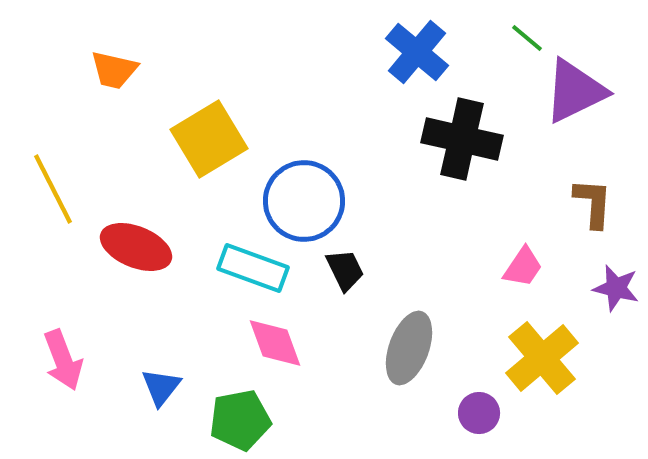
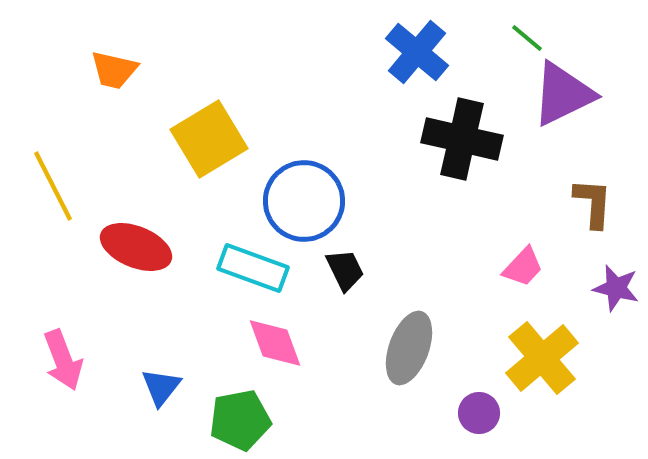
purple triangle: moved 12 px left, 3 px down
yellow line: moved 3 px up
pink trapezoid: rotated 9 degrees clockwise
